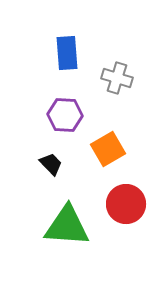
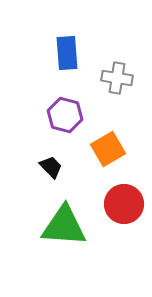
gray cross: rotated 8 degrees counterclockwise
purple hexagon: rotated 12 degrees clockwise
black trapezoid: moved 3 px down
red circle: moved 2 px left
green triangle: moved 3 px left
